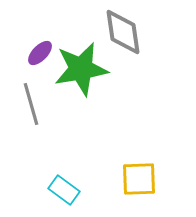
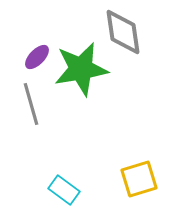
purple ellipse: moved 3 px left, 4 px down
yellow square: rotated 15 degrees counterclockwise
